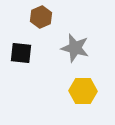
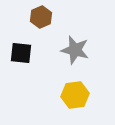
gray star: moved 2 px down
yellow hexagon: moved 8 px left, 4 px down; rotated 8 degrees counterclockwise
